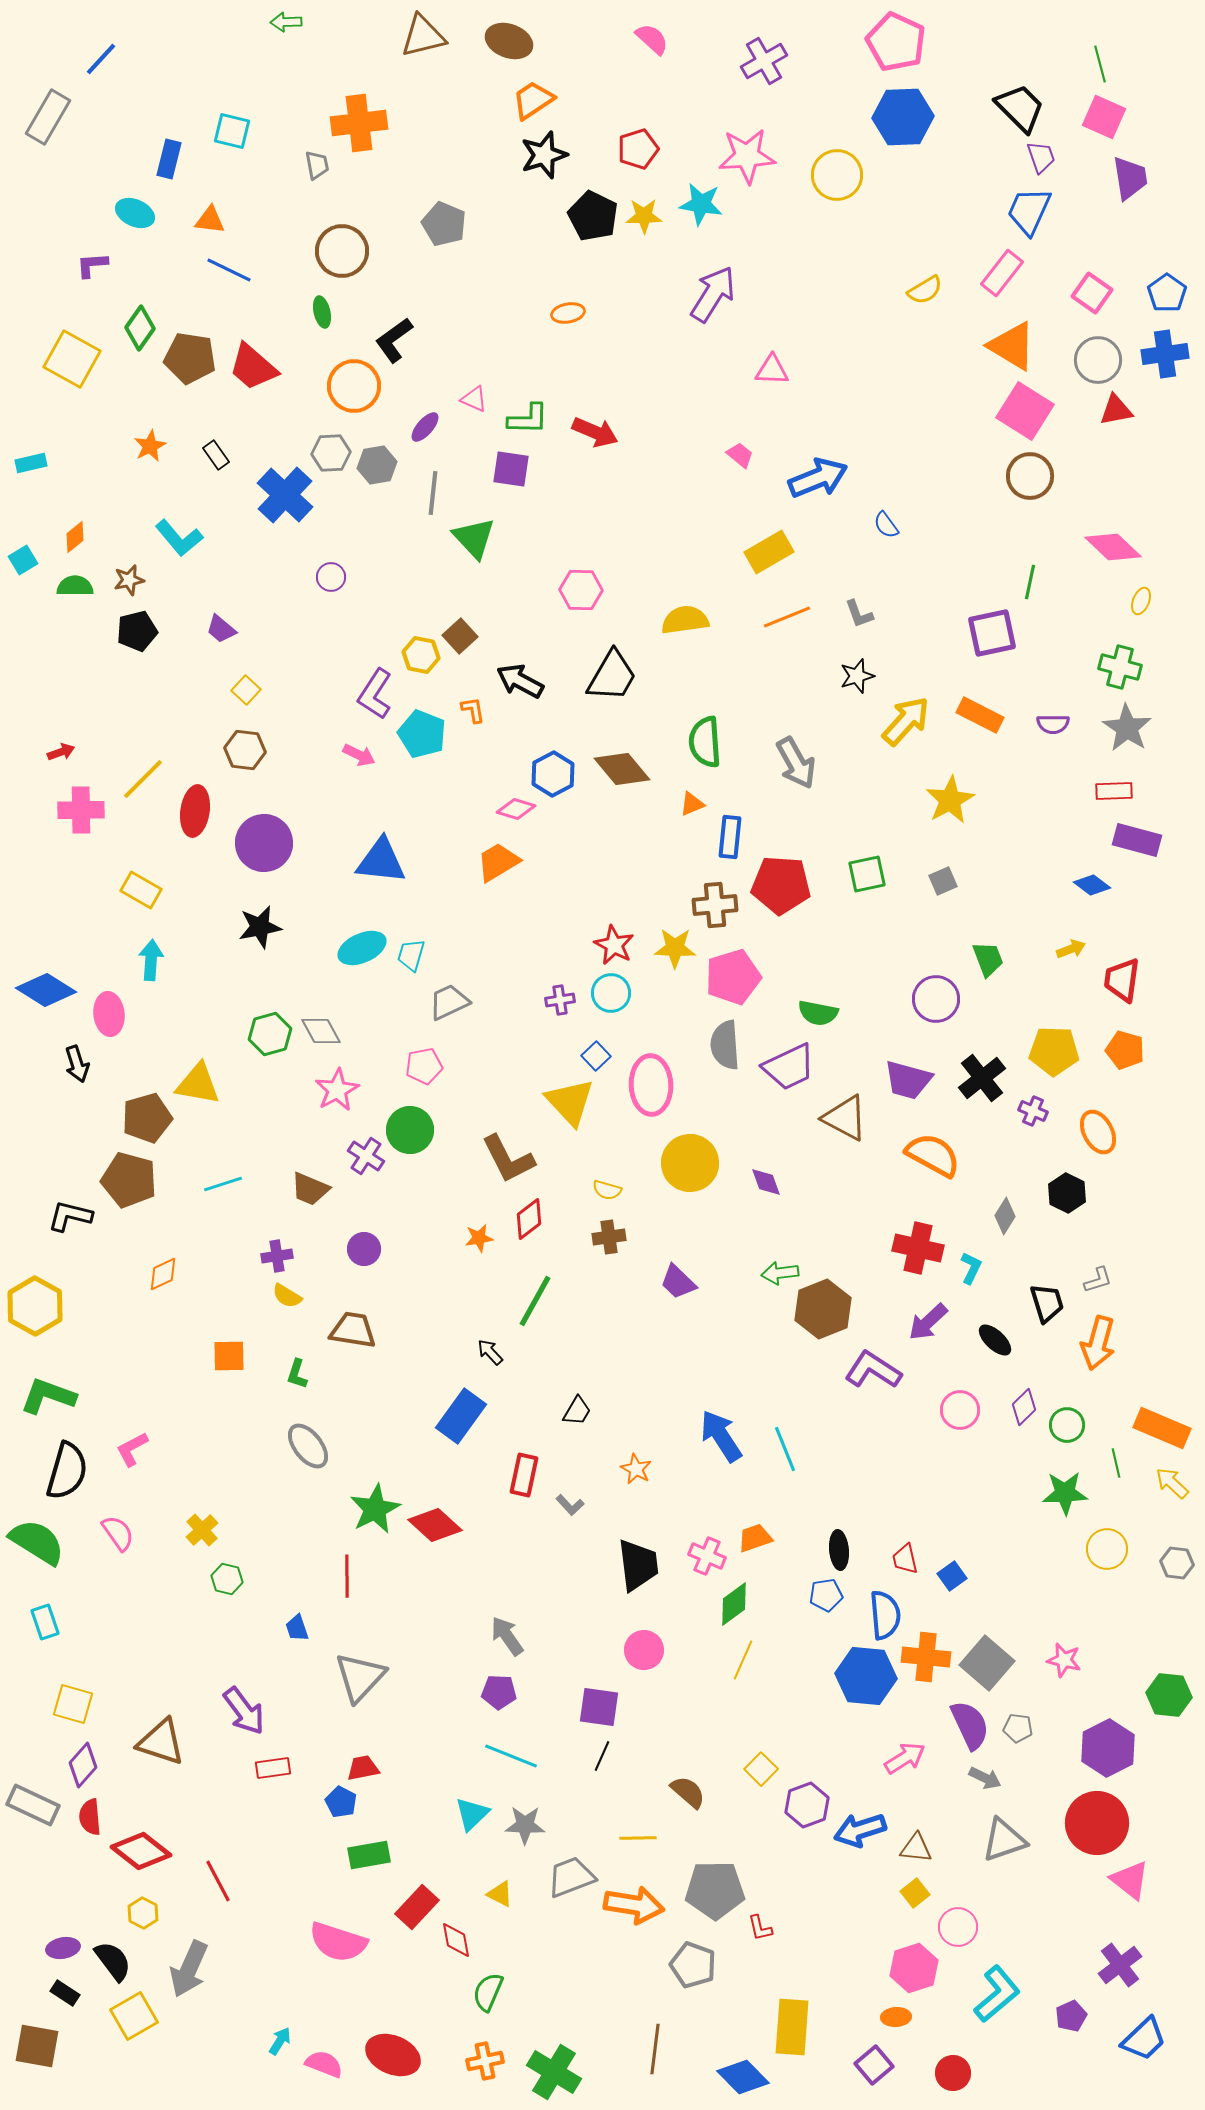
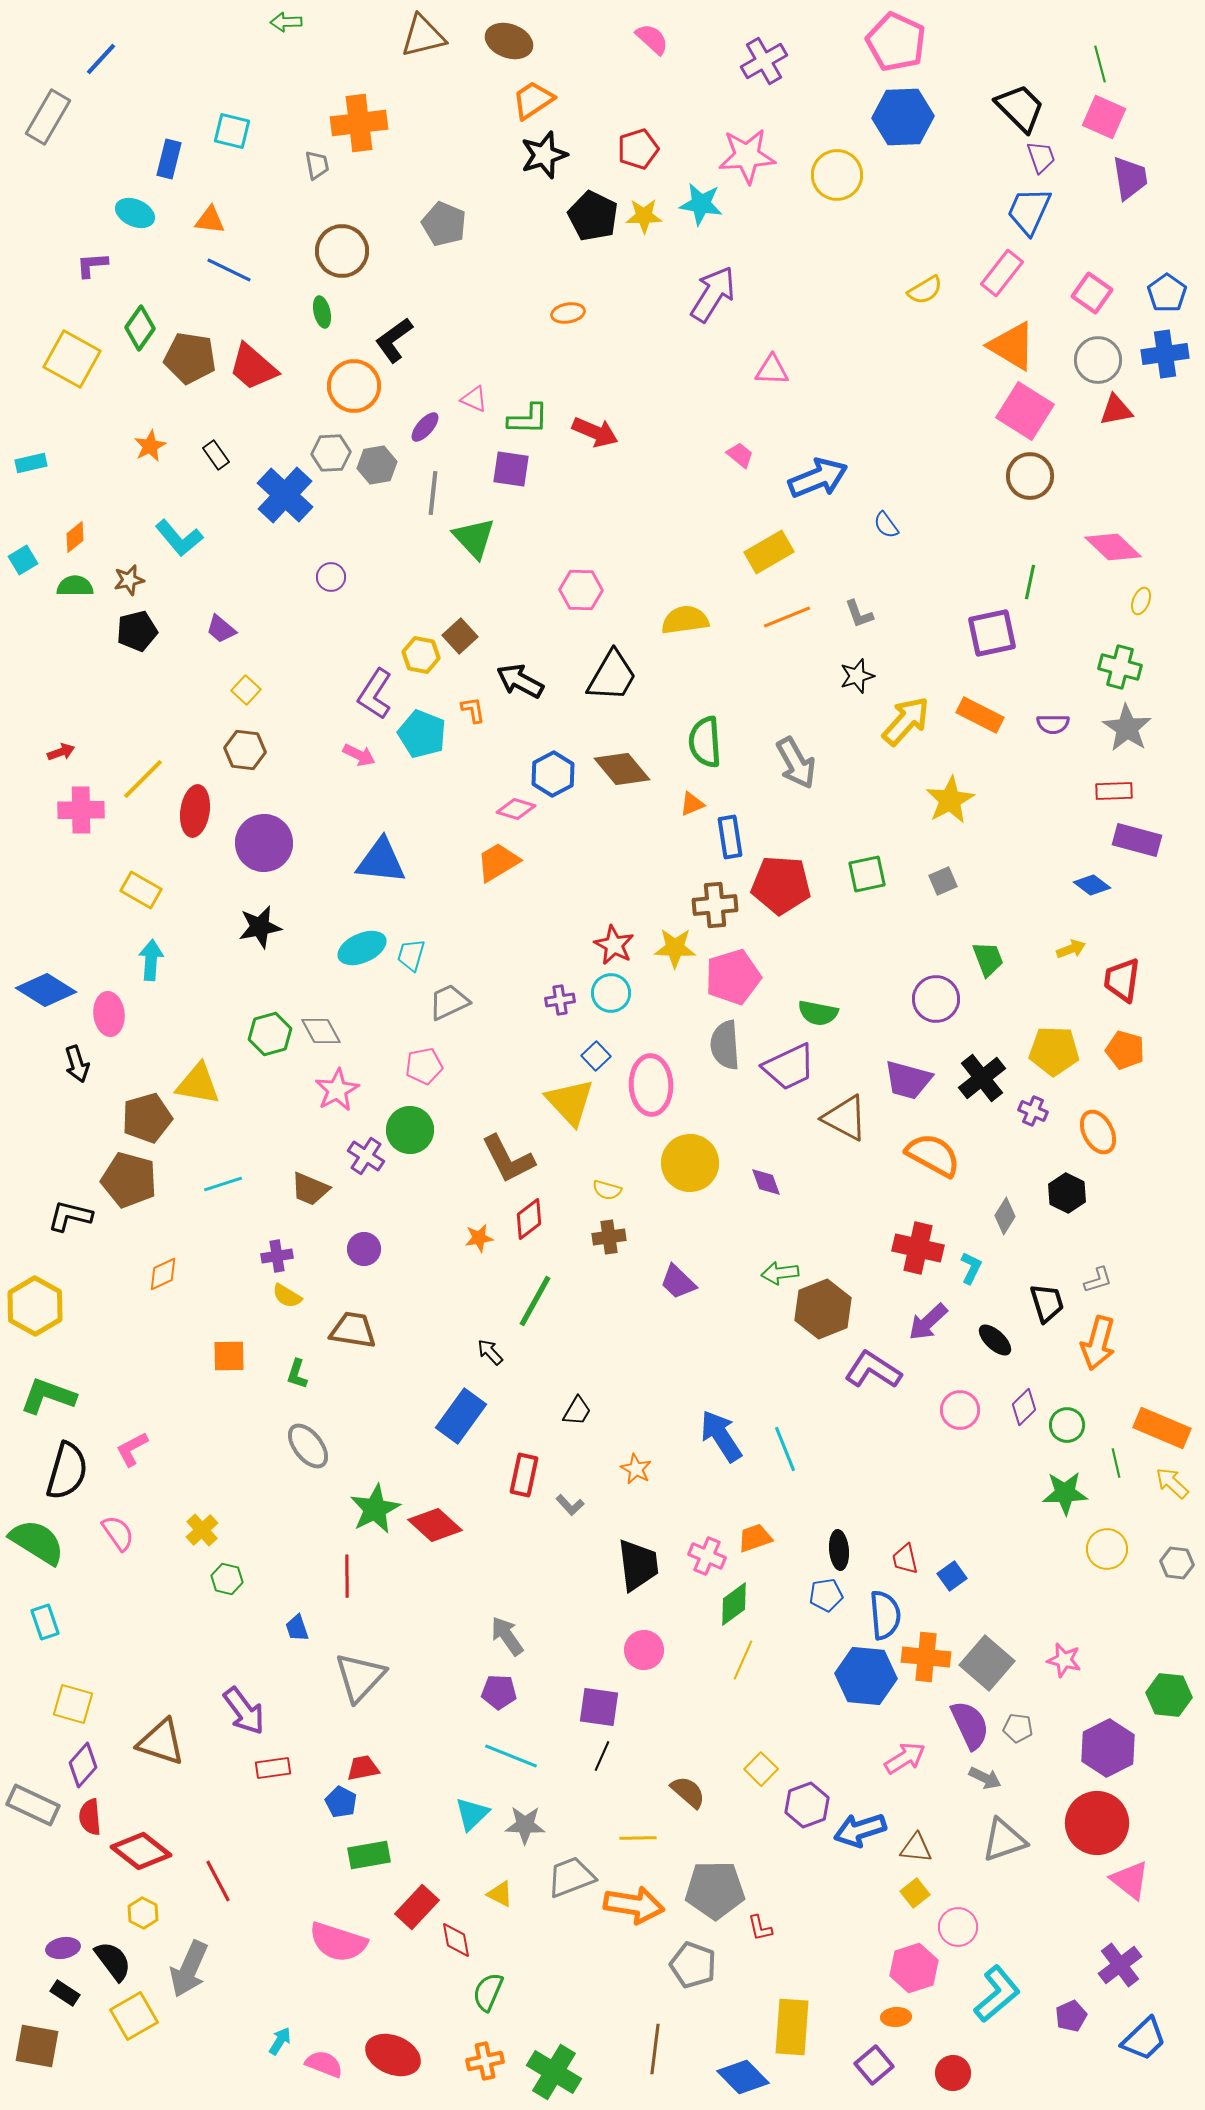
blue rectangle at (730, 837): rotated 15 degrees counterclockwise
